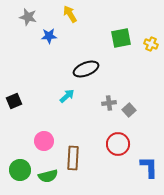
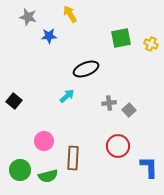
black square: rotated 28 degrees counterclockwise
red circle: moved 2 px down
